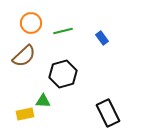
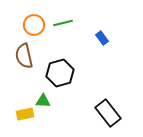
orange circle: moved 3 px right, 2 px down
green line: moved 8 px up
brown semicircle: rotated 120 degrees clockwise
black hexagon: moved 3 px left, 1 px up
black rectangle: rotated 12 degrees counterclockwise
